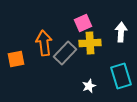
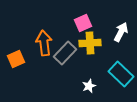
white arrow: rotated 24 degrees clockwise
orange square: rotated 12 degrees counterclockwise
cyan rectangle: moved 2 px up; rotated 30 degrees counterclockwise
